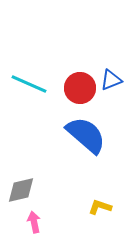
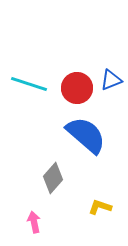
cyan line: rotated 6 degrees counterclockwise
red circle: moved 3 px left
gray diamond: moved 32 px right, 12 px up; rotated 36 degrees counterclockwise
